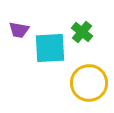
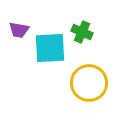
green cross: rotated 15 degrees counterclockwise
